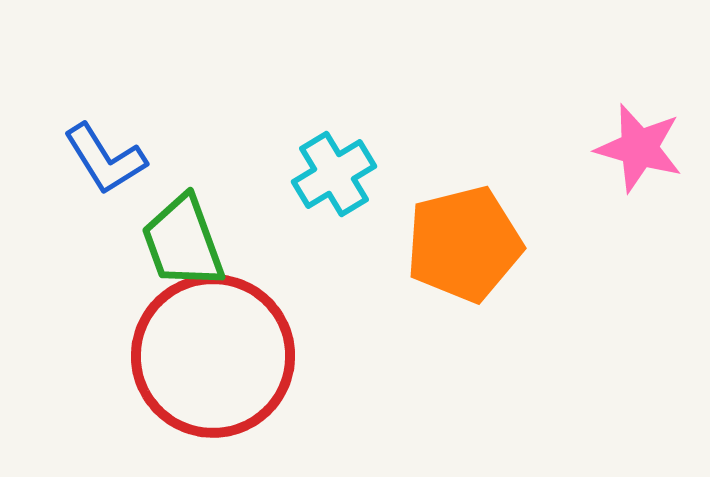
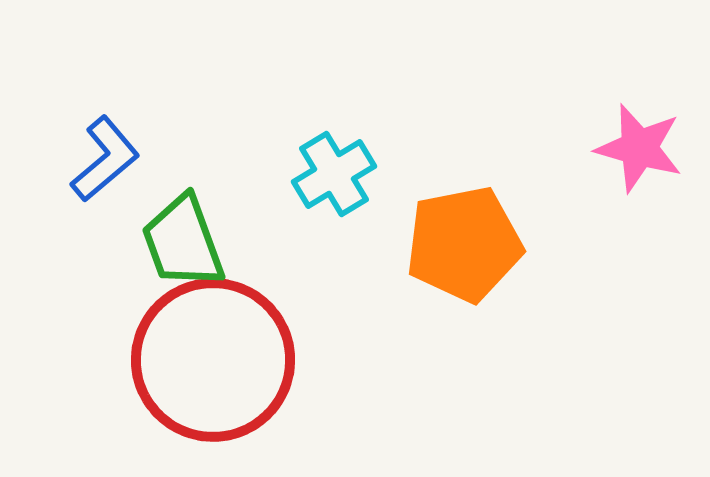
blue L-shape: rotated 98 degrees counterclockwise
orange pentagon: rotated 3 degrees clockwise
red circle: moved 4 px down
